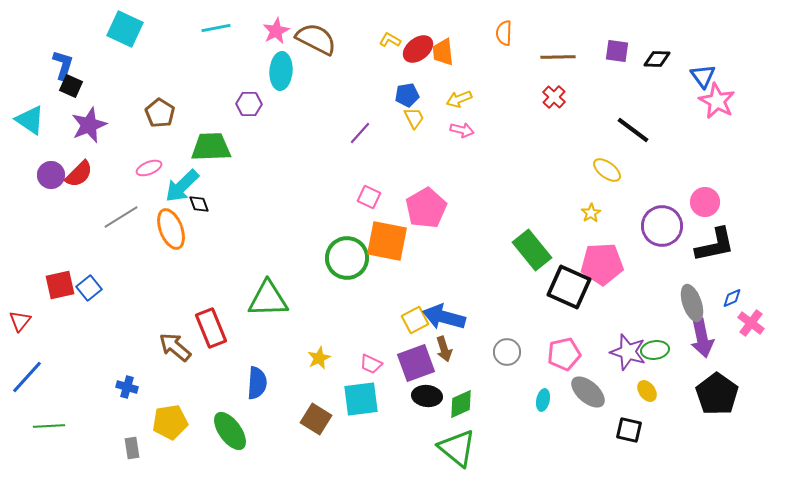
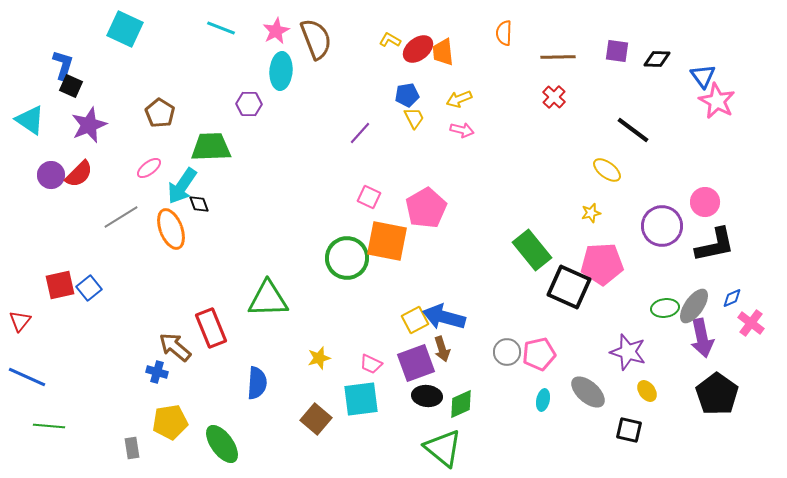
cyan line at (216, 28): moved 5 px right; rotated 32 degrees clockwise
brown semicircle at (316, 39): rotated 42 degrees clockwise
pink ellipse at (149, 168): rotated 15 degrees counterclockwise
cyan arrow at (182, 186): rotated 12 degrees counterclockwise
yellow star at (591, 213): rotated 18 degrees clockwise
gray ellipse at (692, 303): moved 2 px right, 3 px down; rotated 54 degrees clockwise
brown arrow at (444, 349): moved 2 px left
green ellipse at (655, 350): moved 10 px right, 42 px up
pink pentagon at (564, 354): moved 25 px left
yellow star at (319, 358): rotated 10 degrees clockwise
blue line at (27, 377): rotated 72 degrees clockwise
blue cross at (127, 387): moved 30 px right, 15 px up
brown square at (316, 419): rotated 8 degrees clockwise
green line at (49, 426): rotated 8 degrees clockwise
green ellipse at (230, 431): moved 8 px left, 13 px down
green triangle at (457, 448): moved 14 px left
